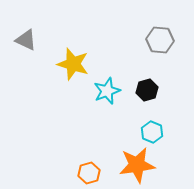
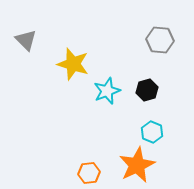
gray triangle: rotated 20 degrees clockwise
orange star: rotated 18 degrees counterclockwise
orange hexagon: rotated 10 degrees clockwise
